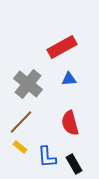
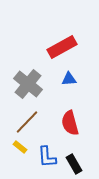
brown line: moved 6 px right
